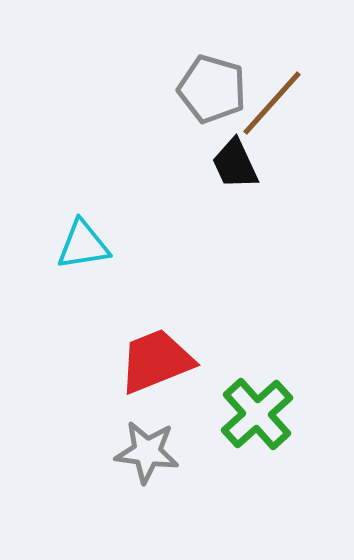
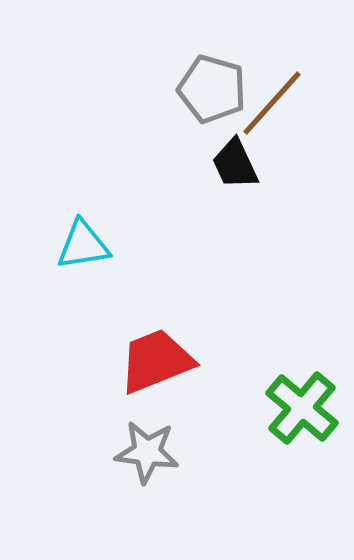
green cross: moved 45 px right, 6 px up; rotated 8 degrees counterclockwise
